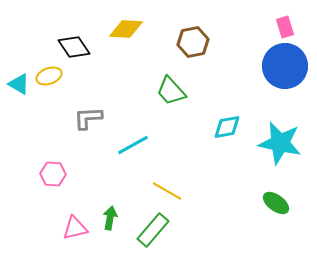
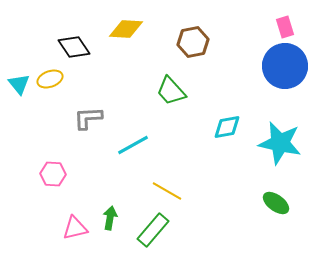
yellow ellipse: moved 1 px right, 3 px down
cyan triangle: rotated 20 degrees clockwise
